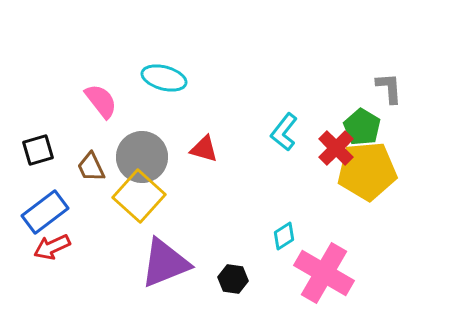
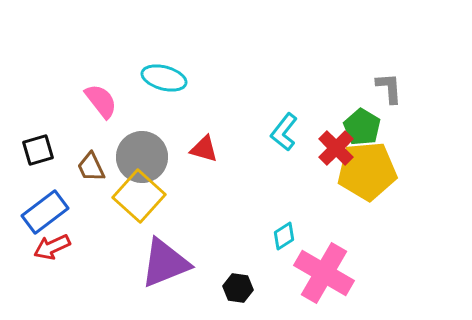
black hexagon: moved 5 px right, 9 px down
